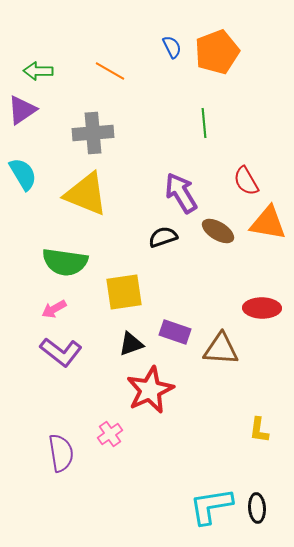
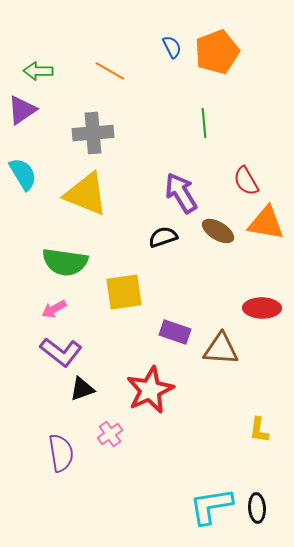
orange triangle: moved 2 px left
black triangle: moved 49 px left, 45 px down
